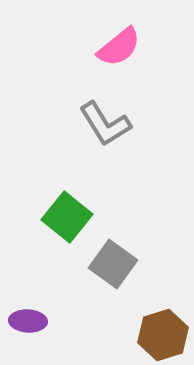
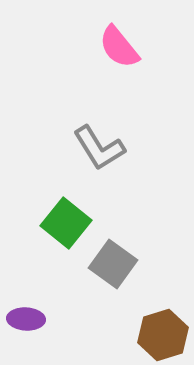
pink semicircle: rotated 90 degrees clockwise
gray L-shape: moved 6 px left, 24 px down
green square: moved 1 px left, 6 px down
purple ellipse: moved 2 px left, 2 px up
